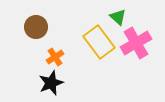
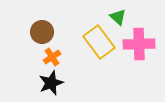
brown circle: moved 6 px right, 5 px down
pink cross: moved 3 px right, 1 px down; rotated 28 degrees clockwise
orange cross: moved 3 px left
